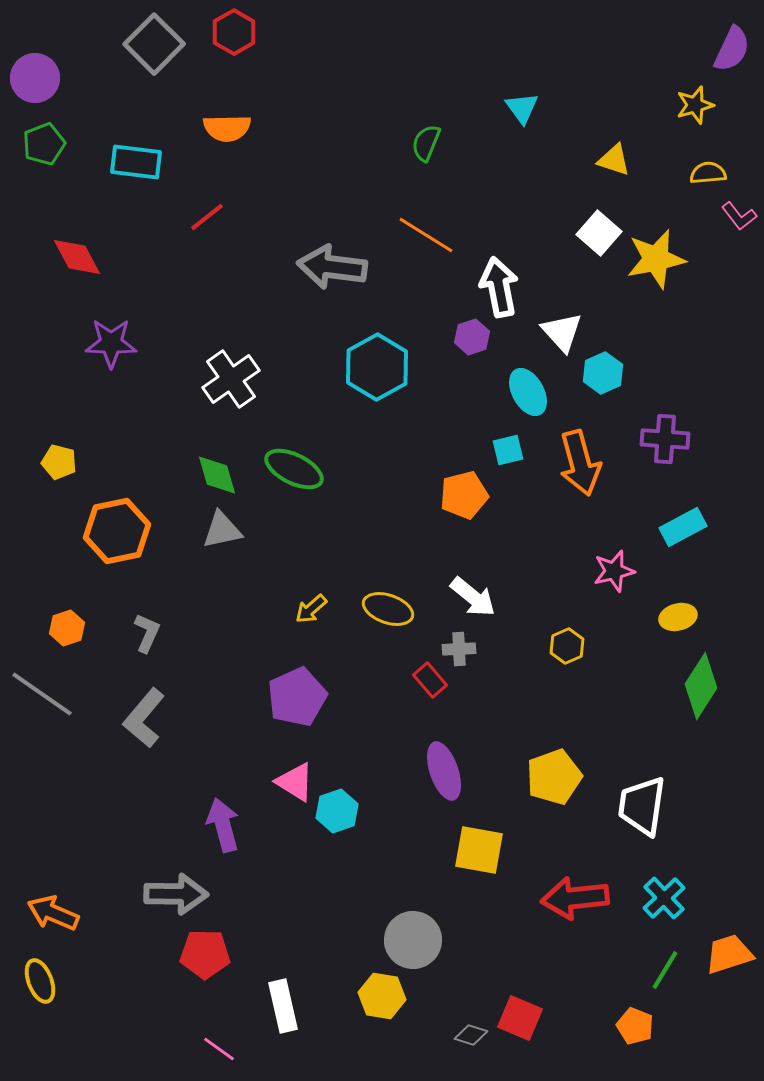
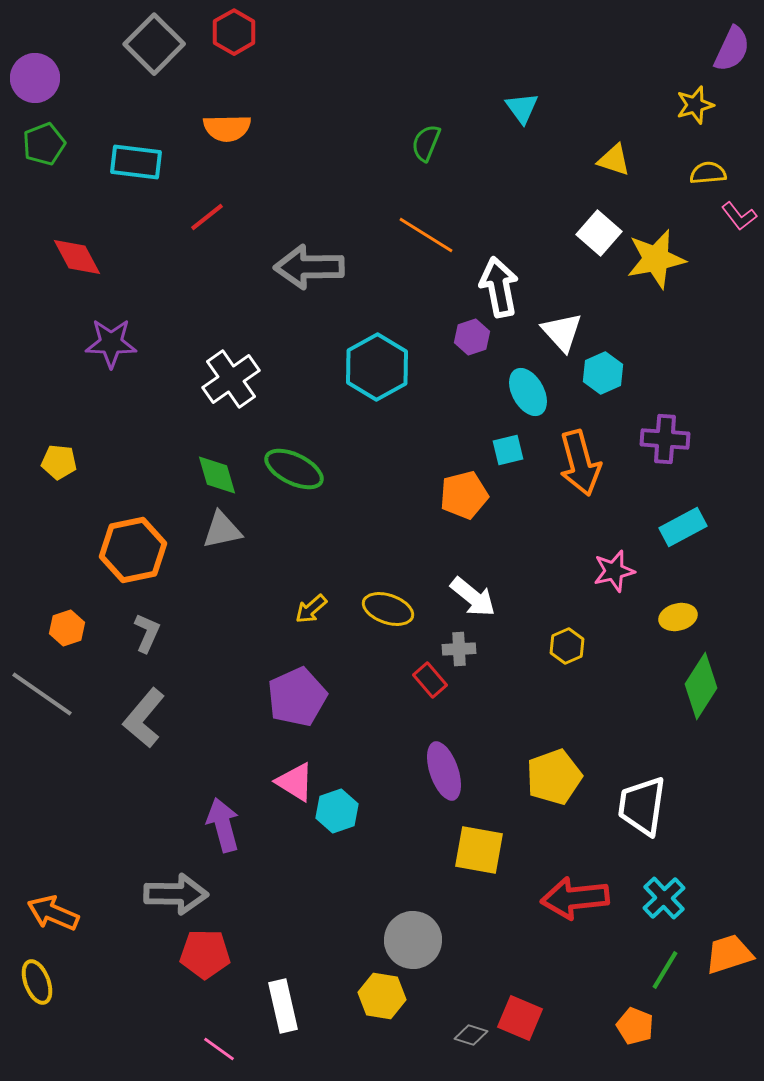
gray arrow at (332, 267): moved 23 px left; rotated 8 degrees counterclockwise
yellow pentagon at (59, 462): rotated 8 degrees counterclockwise
orange hexagon at (117, 531): moved 16 px right, 19 px down
yellow ellipse at (40, 981): moved 3 px left, 1 px down
